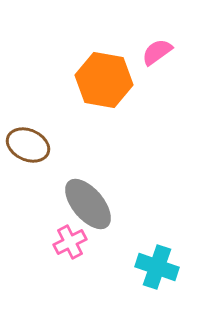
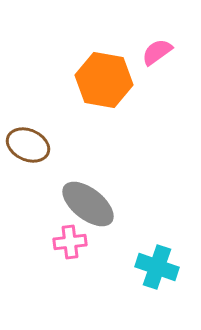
gray ellipse: rotated 12 degrees counterclockwise
pink cross: rotated 20 degrees clockwise
